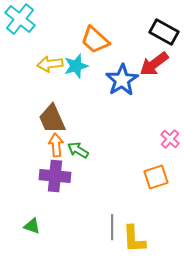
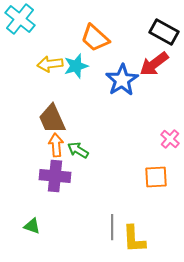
orange trapezoid: moved 2 px up
orange square: rotated 15 degrees clockwise
